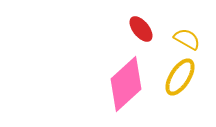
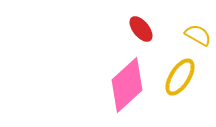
yellow semicircle: moved 11 px right, 4 px up
pink diamond: moved 1 px right, 1 px down
